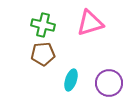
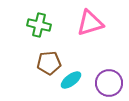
green cross: moved 4 px left
brown pentagon: moved 6 px right, 9 px down
cyan ellipse: rotated 35 degrees clockwise
